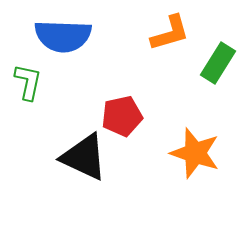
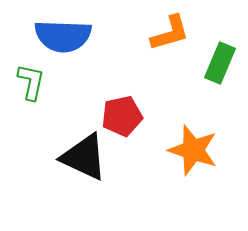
green rectangle: moved 2 px right; rotated 9 degrees counterclockwise
green L-shape: moved 3 px right
orange star: moved 2 px left, 3 px up
